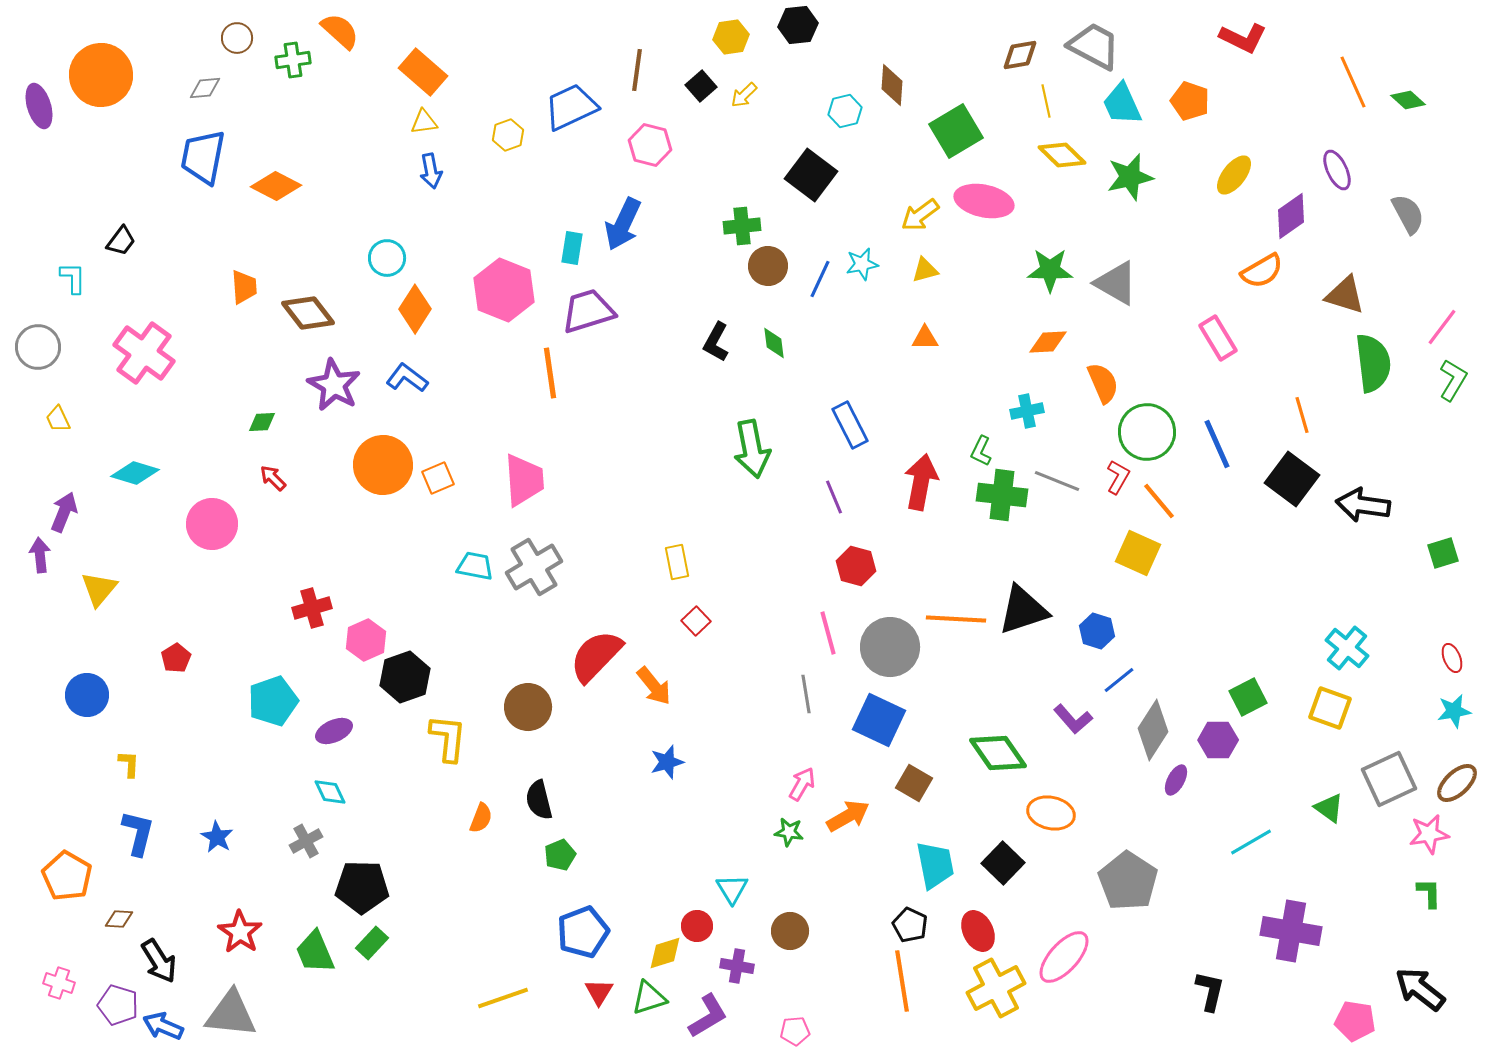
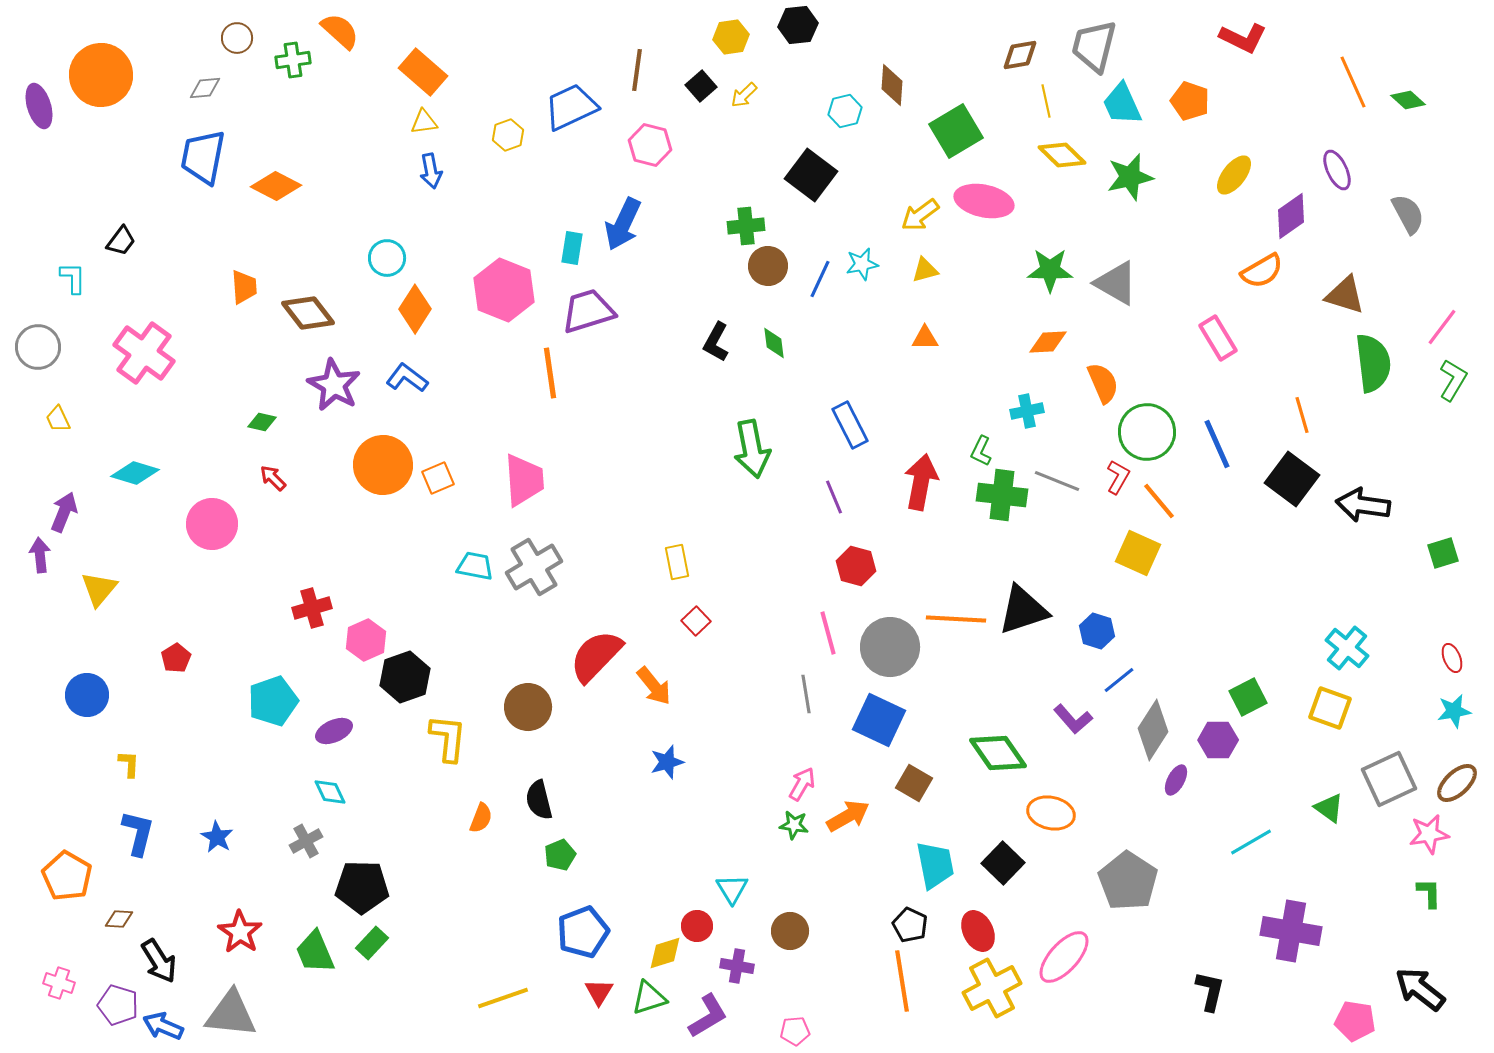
gray trapezoid at (1094, 46): rotated 104 degrees counterclockwise
green cross at (742, 226): moved 4 px right
green diamond at (262, 422): rotated 16 degrees clockwise
green star at (789, 832): moved 5 px right, 7 px up
yellow cross at (996, 988): moved 4 px left
